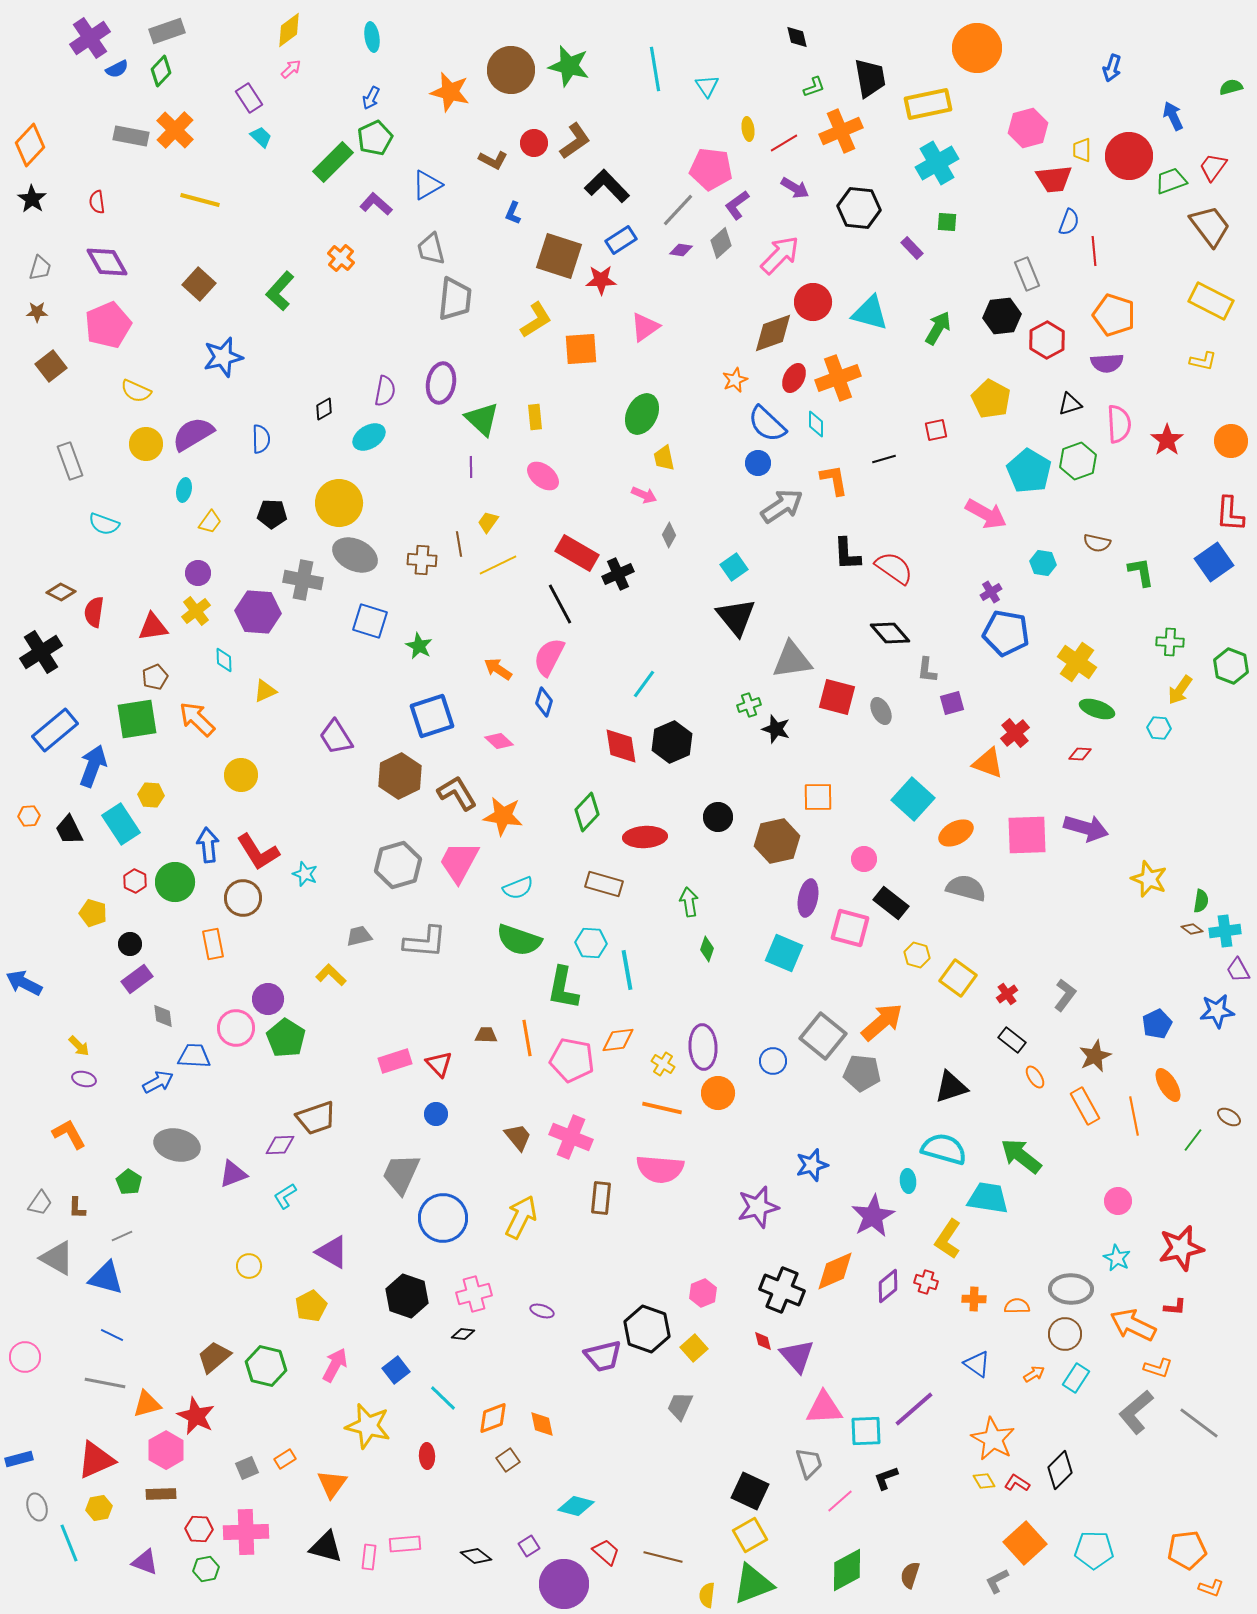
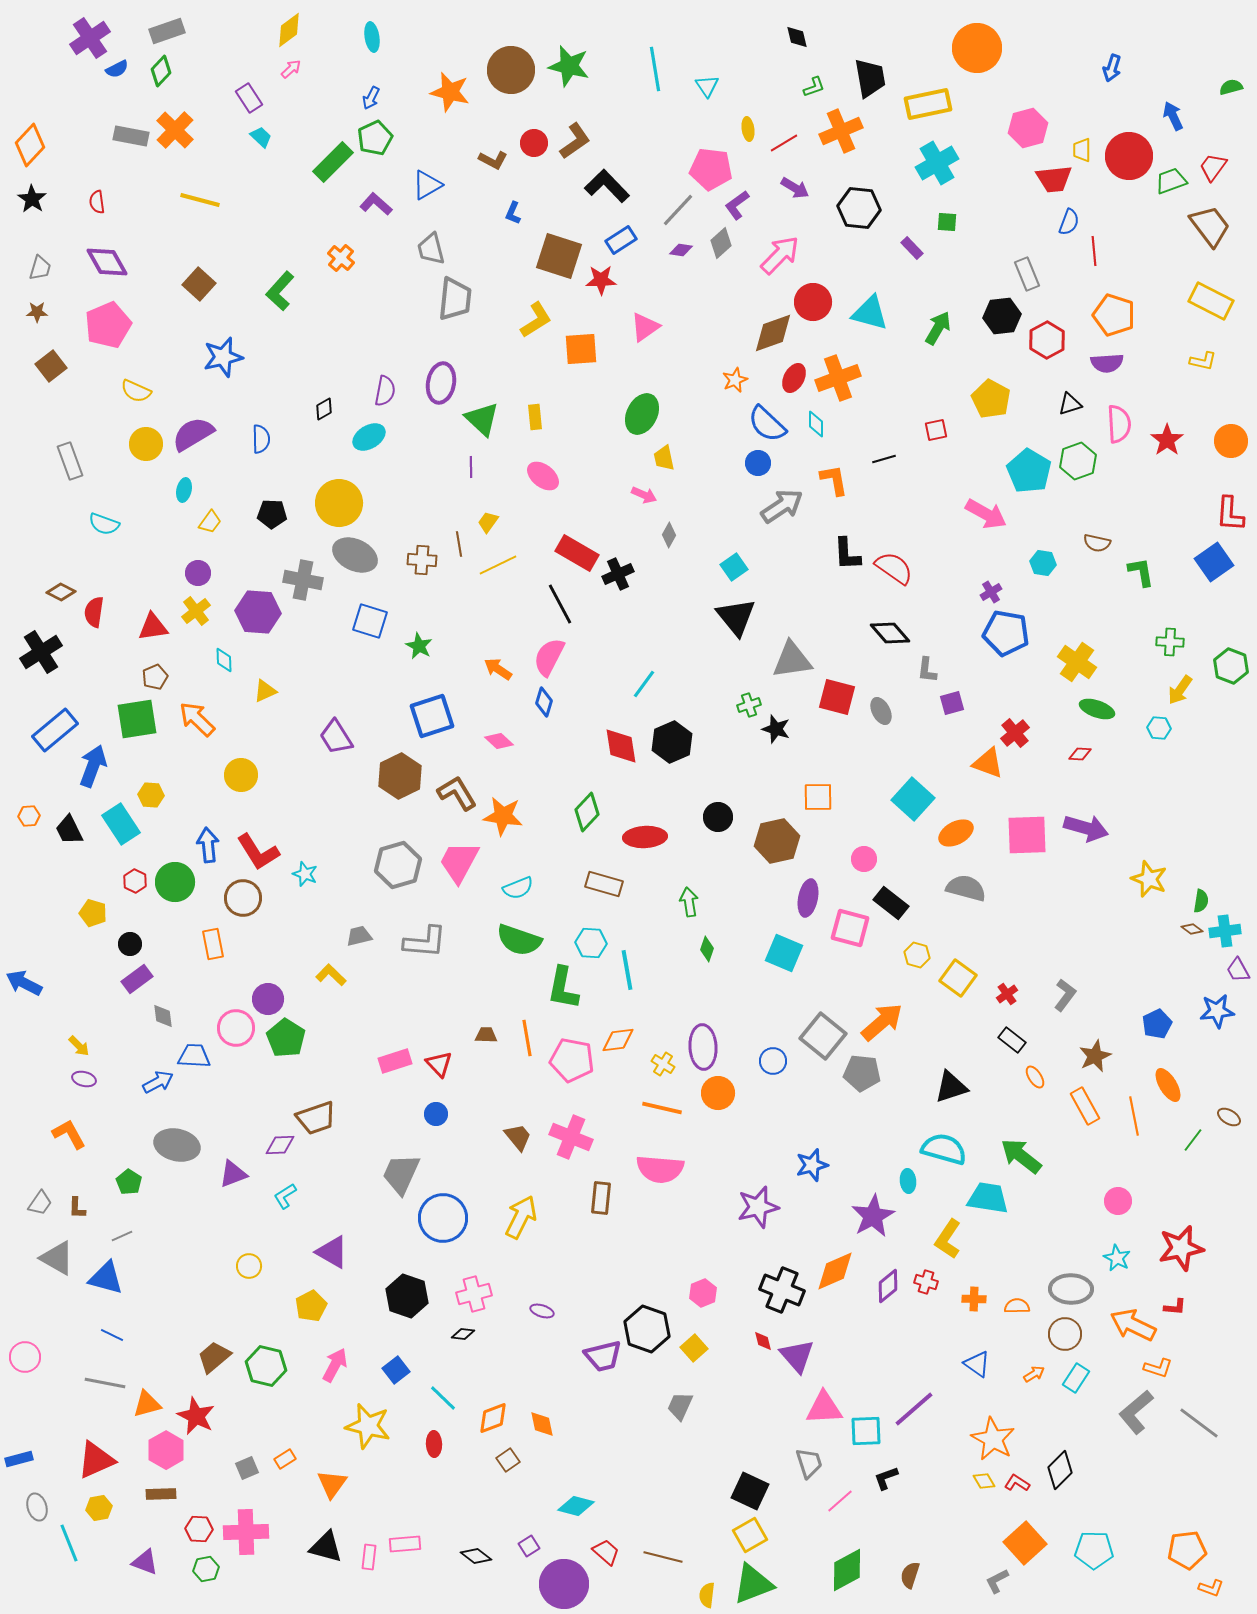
red ellipse at (427, 1456): moved 7 px right, 12 px up
